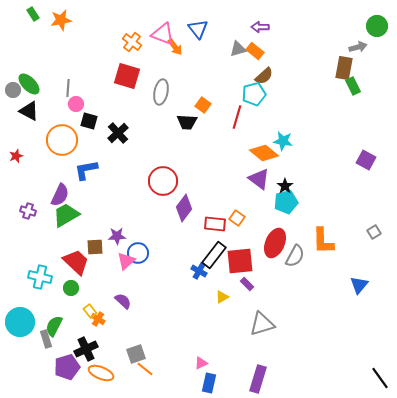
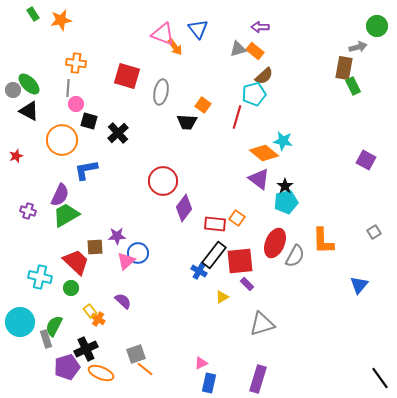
orange cross at (132, 42): moved 56 px left, 21 px down; rotated 30 degrees counterclockwise
